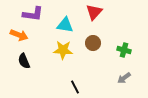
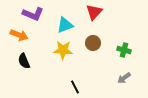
purple L-shape: rotated 15 degrees clockwise
cyan triangle: rotated 30 degrees counterclockwise
